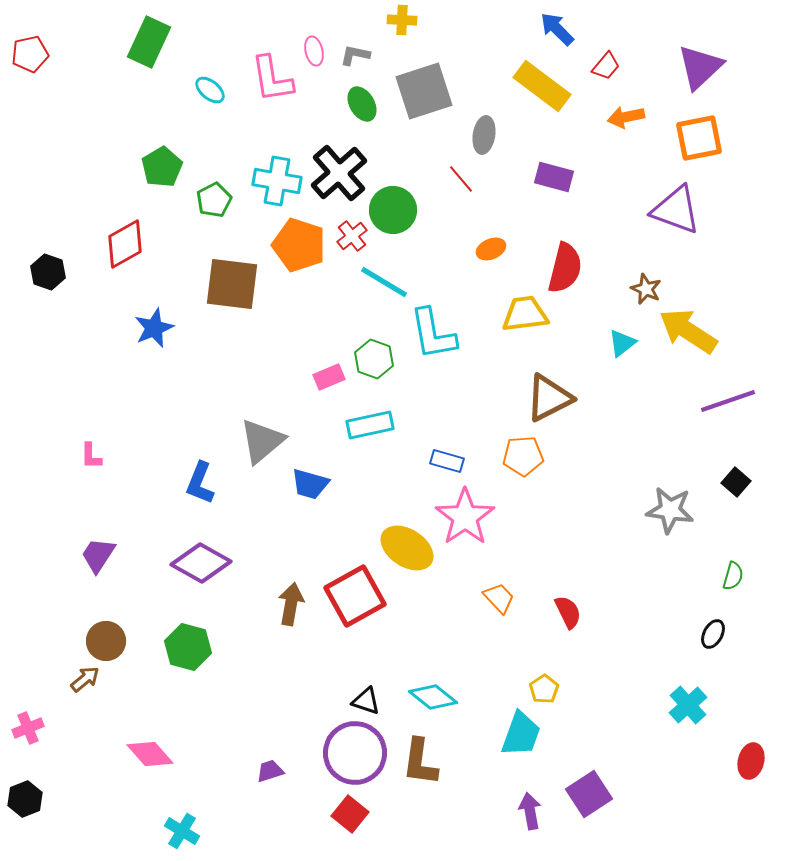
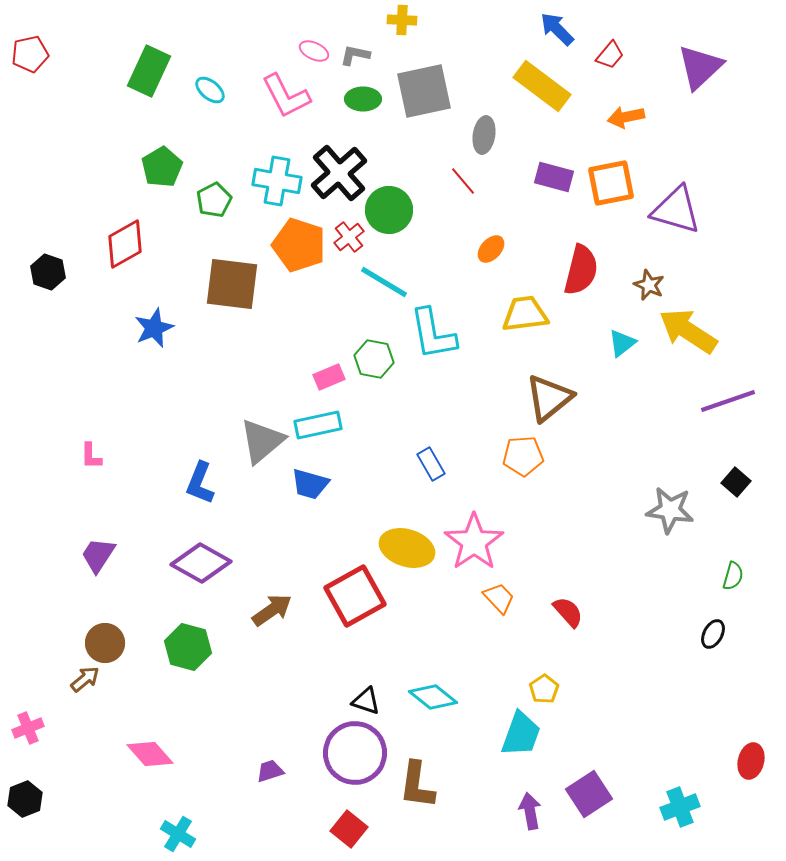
green rectangle at (149, 42): moved 29 px down
pink ellipse at (314, 51): rotated 52 degrees counterclockwise
red trapezoid at (606, 66): moved 4 px right, 11 px up
pink L-shape at (272, 79): moved 14 px right, 17 px down; rotated 18 degrees counterclockwise
gray square at (424, 91): rotated 6 degrees clockwise
green ellipse at (362, 104): moved 1 px right, 5 px up; rotated 60 degrees counterclockwise
orange square at (699, 138): moved 88 px left, 45 px down
red line at (461, 179): moved 2 px right, 2 px down
green circle at (393, 210): moved 4 px left
purple triangle at (676, 210): rotated 4 degrees counterclockwise
red cross at (352, 236): moved 3 px left, 1 px down
orange ellipse at (491, 249): rotated 24 degrees counterclockwise
red semicircle at (565, 268): moved 16 px right, 2 px down
brown star at (646, 289): moved 3 px right, 4 px up
green hexagon at (374, 359): rotated 9 degrees counterclockwise
brown triangle at (549, 398): rotated 12 degrees counterclockwise
cyan rectangle at (370, 425): moved 52 px left
blue rectangle at (447, 461): moved 16 px left, 3 px down; rotated 44 degrees clockwise
pink star at (465, 517): moved 9 px right, 25 px down
yellow ellipse at (407, 548): rotated 16 degrees counterclockwise
brown arrow at (291, 604): moved 19 px left, 6 px down; rotated 45 degrees clockwise
red semicircle at (568, 612): rotated 16 degrees counterclockwise
brown circle at (106, 641): moved 1 px left, 2 px down
cyan cross at (688, 705): moved 8 px left, 102 px down; rotated 21 degrees clockwise
brown L-shape at (420, 762): moved 3 px left, 23 px down
red square at (350, 814): moved 1 px left, 15 px down
cyan cross at (182, 831): moved 4 px left, 3 px down
